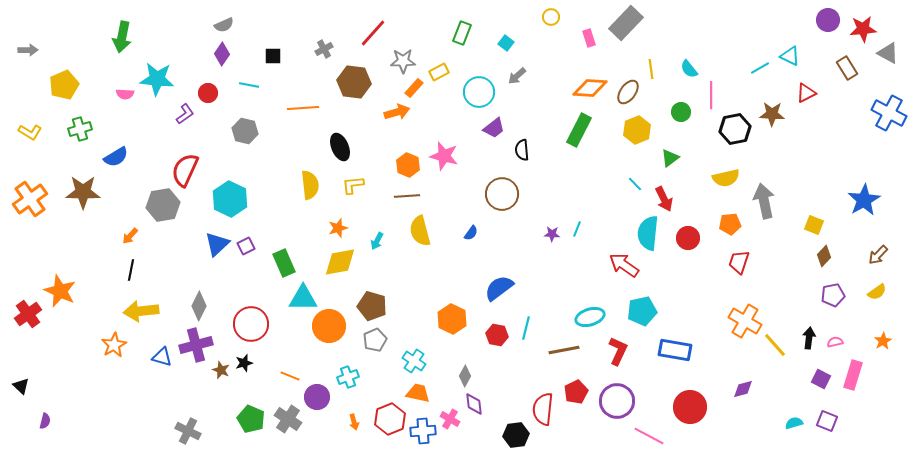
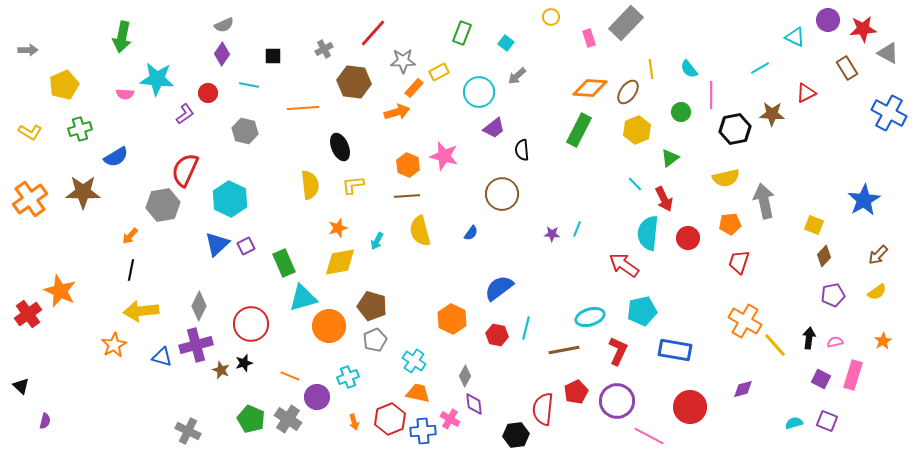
cyan triangle at (790, 56): moved 5 px right, 19 px up
cyan triangle at (303, 298): rotated 16 degrees counterclockwise
